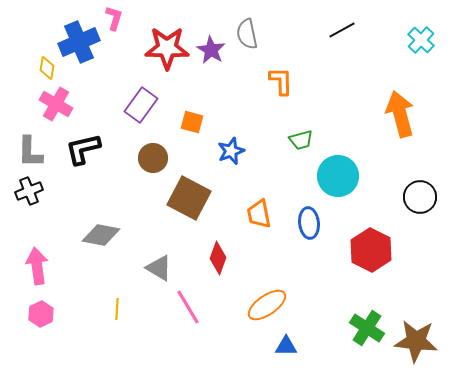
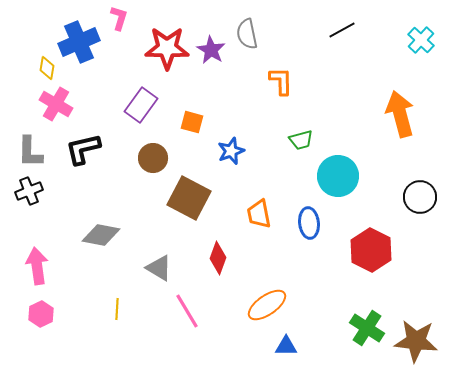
pink L-shape: moved 5 px right
pink line: moved 1 px left, 4 px down
